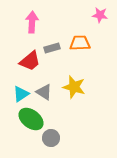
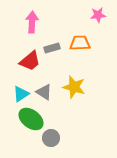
pink star: moved 2 px left; rotated 14 degrees counterclockwise
